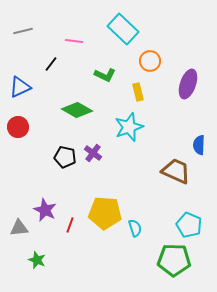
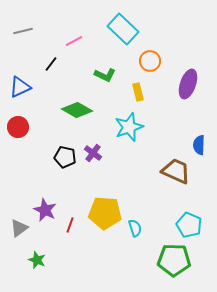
pink line: rotated 36 degrees counterclockwise
gray triangle: rotated 30 degrees counterclockwise
